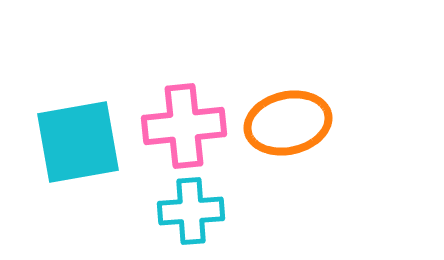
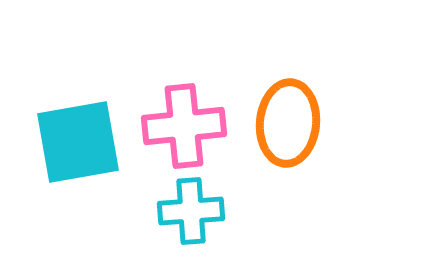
orange ellipse: rotated 72 degrees counterclockwise
